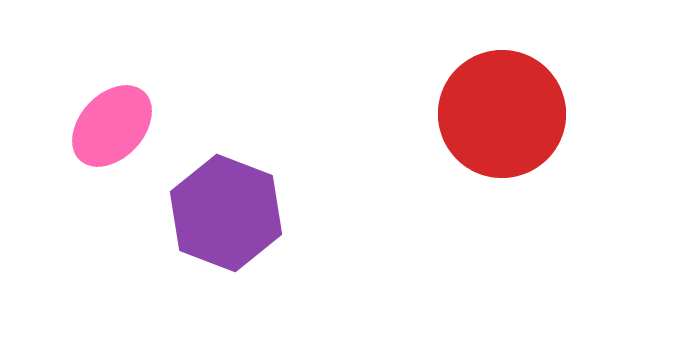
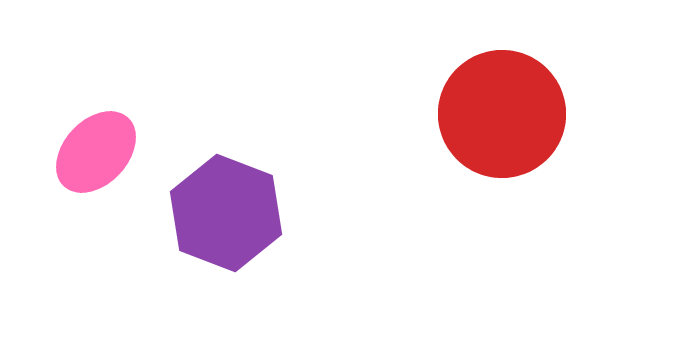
pink ellipse: moved 16 px left, 26 px down
